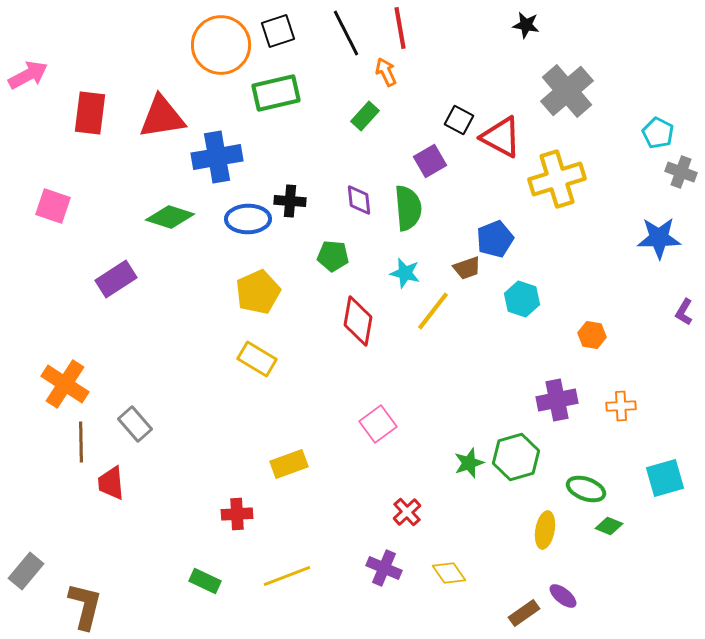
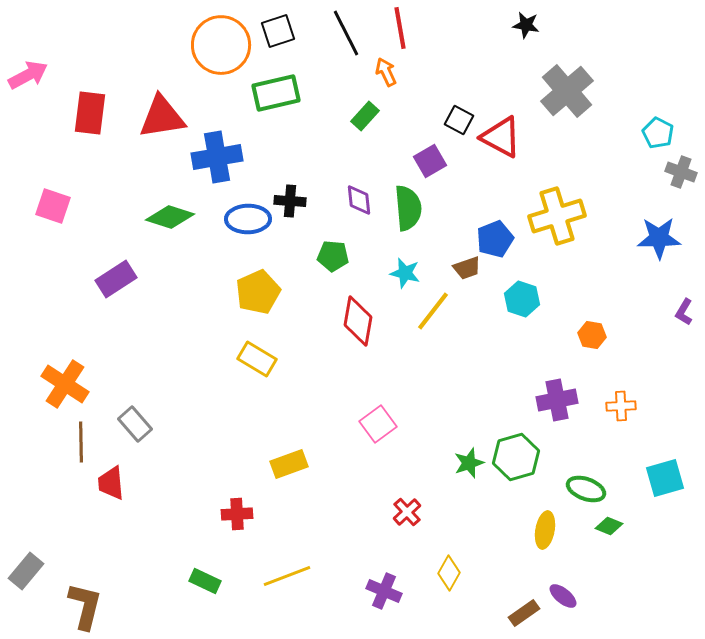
yellow cross at (557, 179): moved 37 px down
purple cross at (384, 568): moved 23 px down
yellow diamond at (449, 573): rotated 64 degrees clockwise
